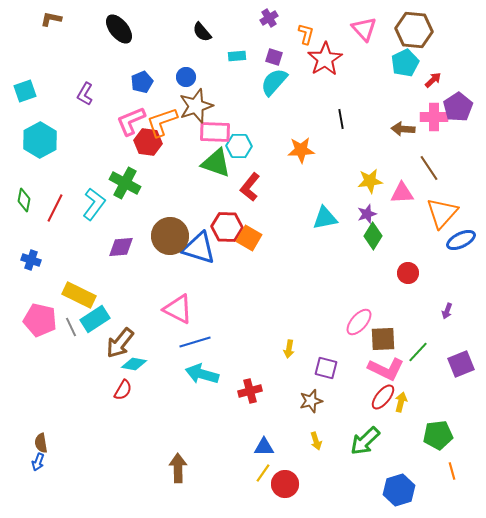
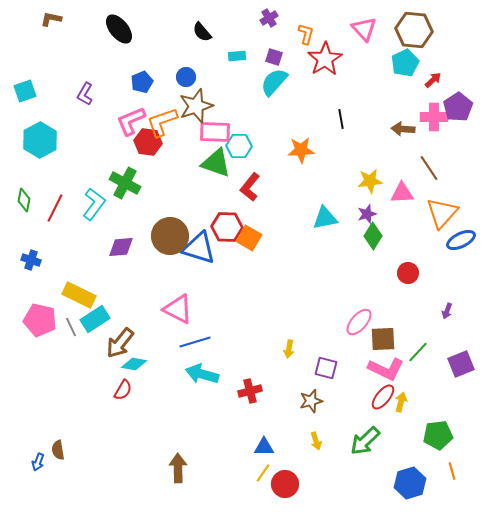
brown semicircle at (41, 443): moved 17 px right, 7 px down
blue hexagon at (399, 490): moved 11 px right, 7 px up
